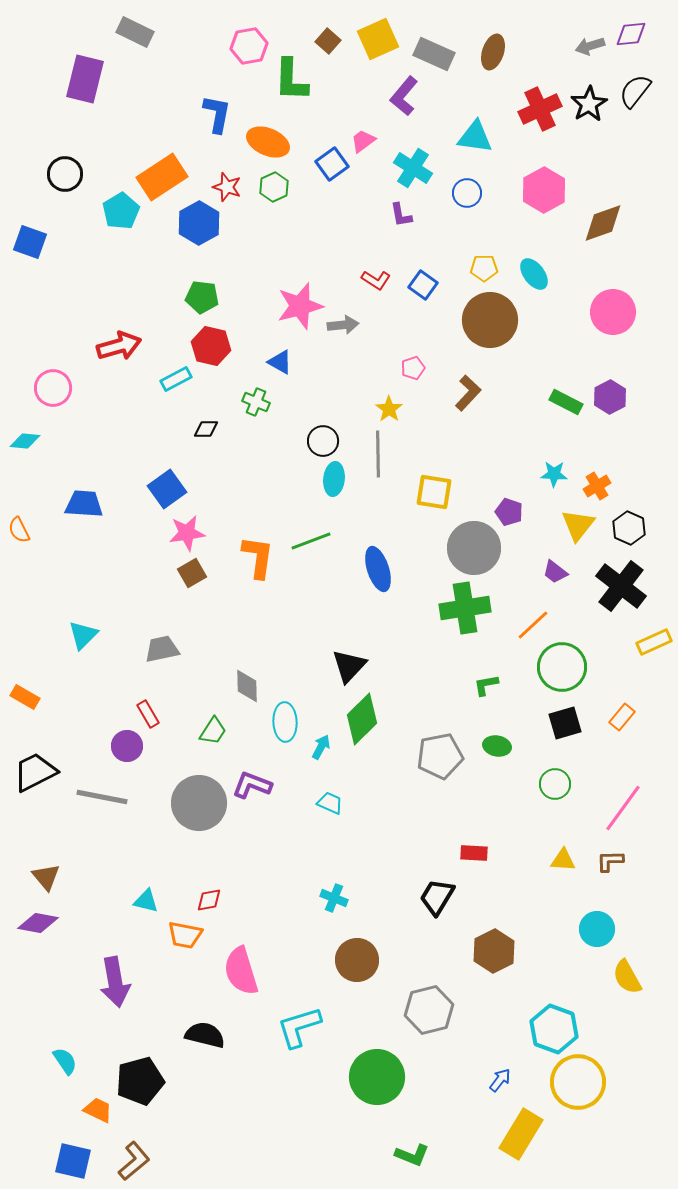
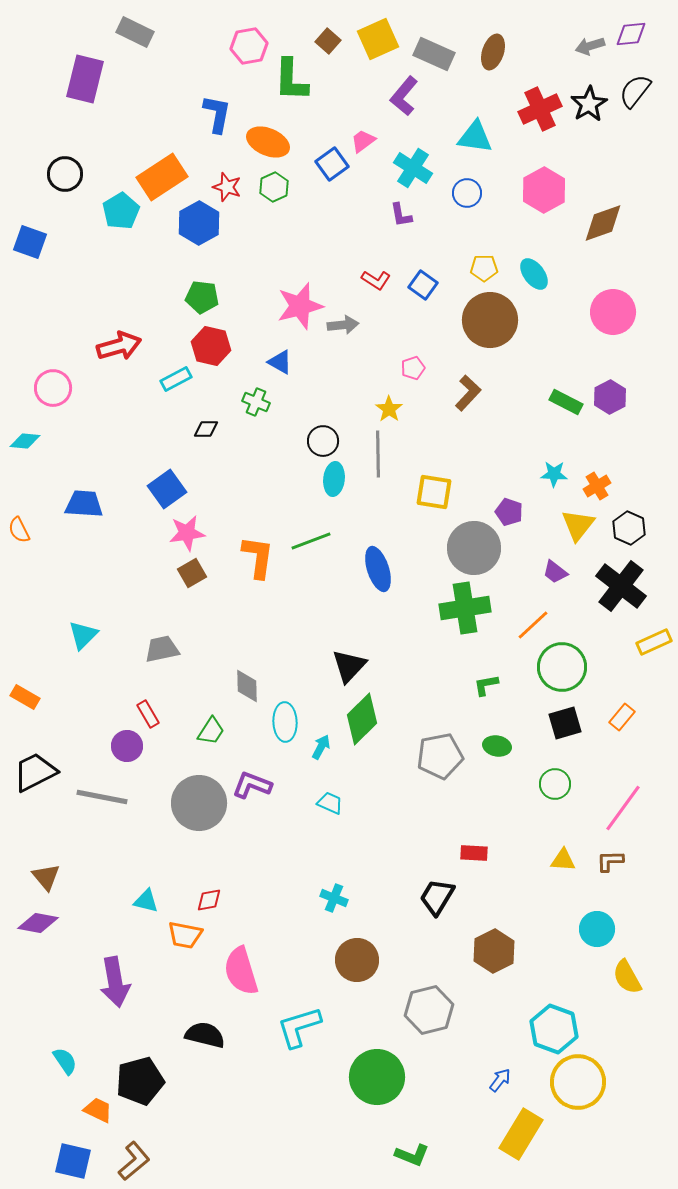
green trapezoid at (213, 731): moved 2 px left
